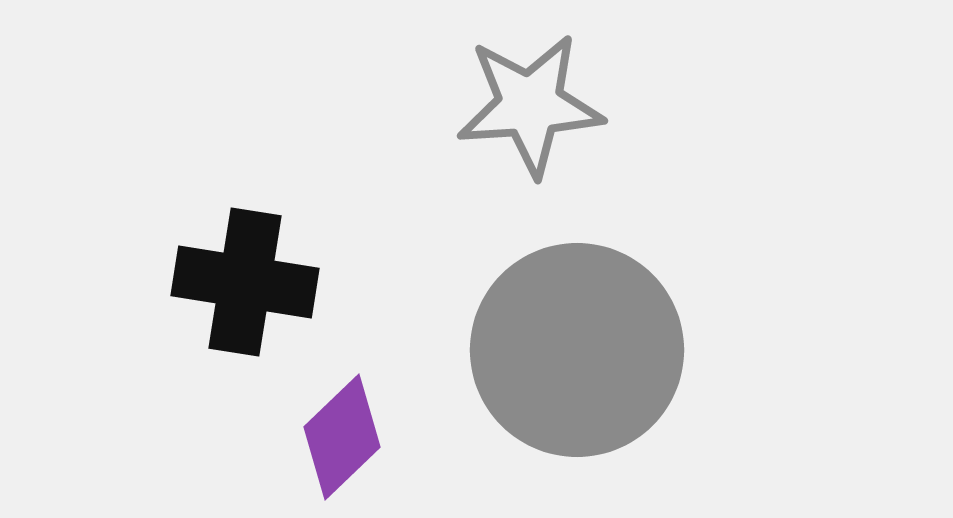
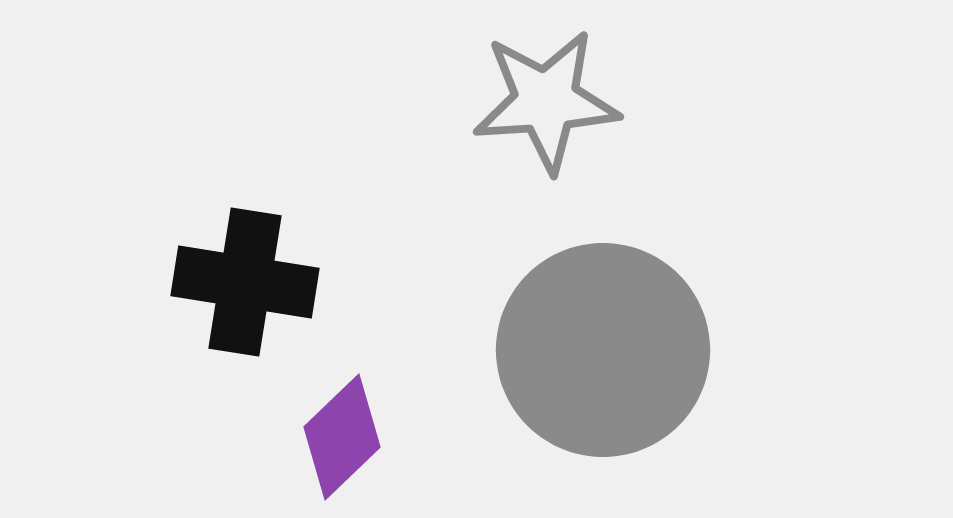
gray star: moved 16 px right, 4 px up
gray circle: moved 26 px right
